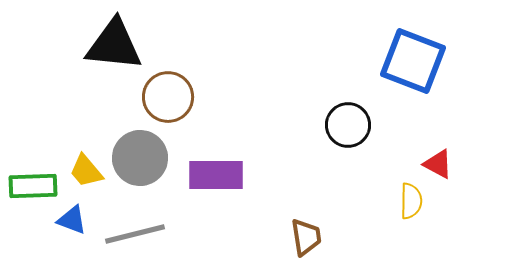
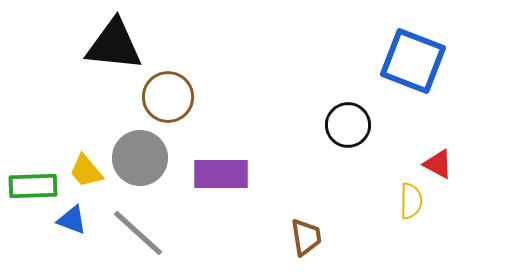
purple rectangle: moved 5 px right, 1 px up
gray line: moved 3 px right, 1 px up; rotated 56 degrees clockwise
